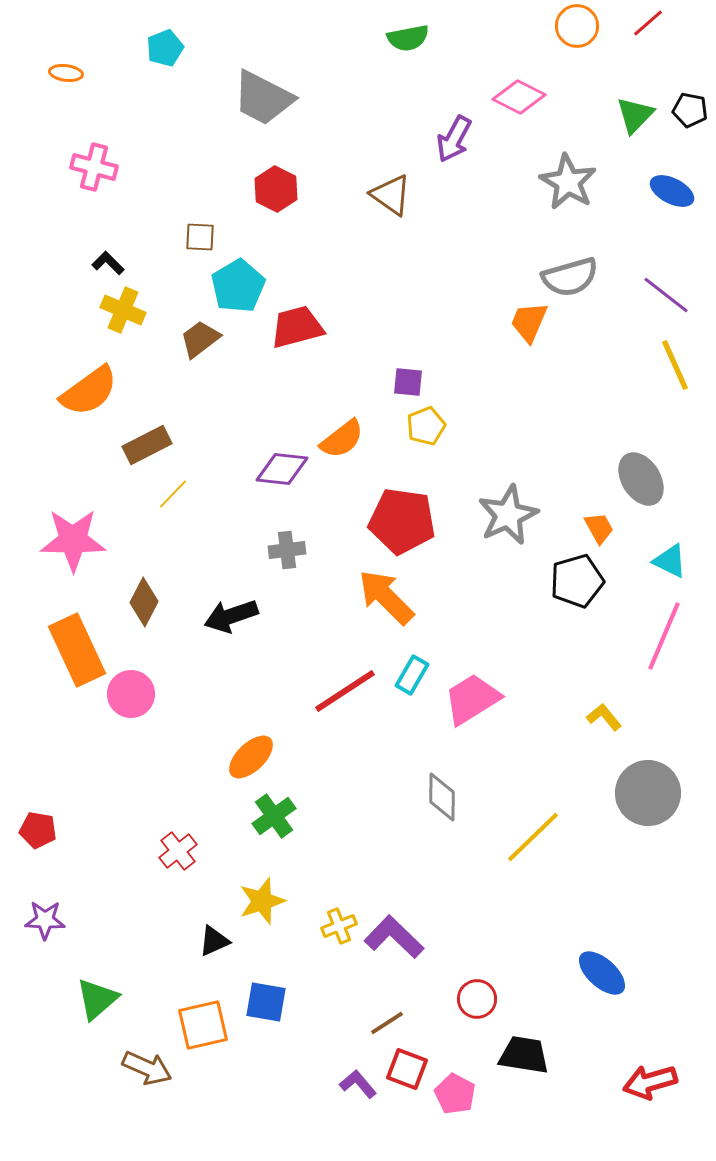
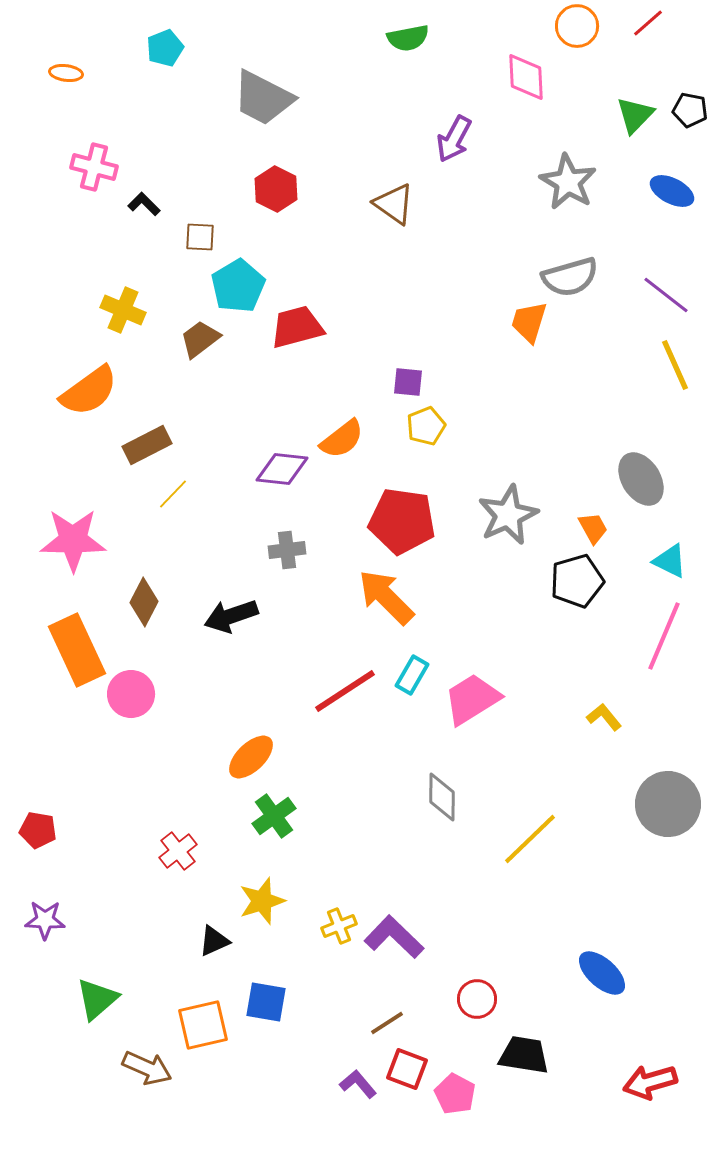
pink diamond at (519, 97): moved 7 px right, 20 px up; rotated 60 degrees clockwise
brown triangle at (391, 195): moved 3 px right, 9 px down
black L-shape at (108, 263): moved 36 px right, 59 px up
orange trapezoid at (529, 322): rotated 6 degrees counterclockwise
orange trapezoid at (599, 528): moved 6 px left
gray circle at (648, 793): moved 20 px right, 11 px down
yellow line at (533, 837): moved 3 px left, 2 px down
